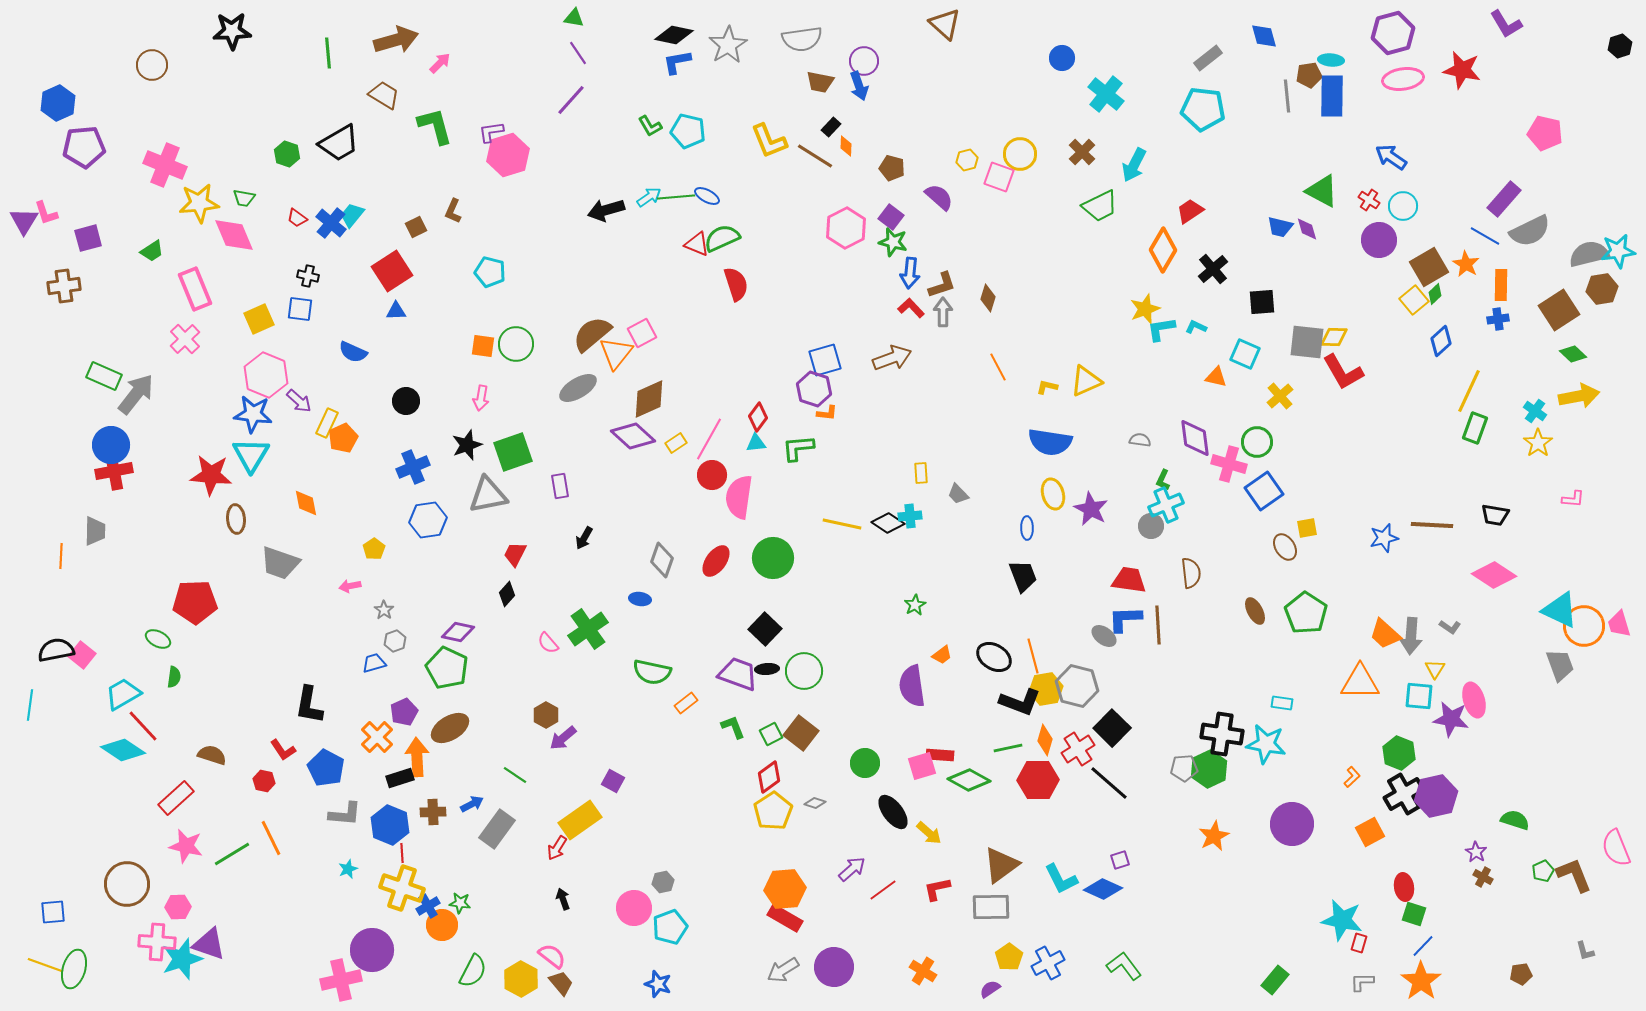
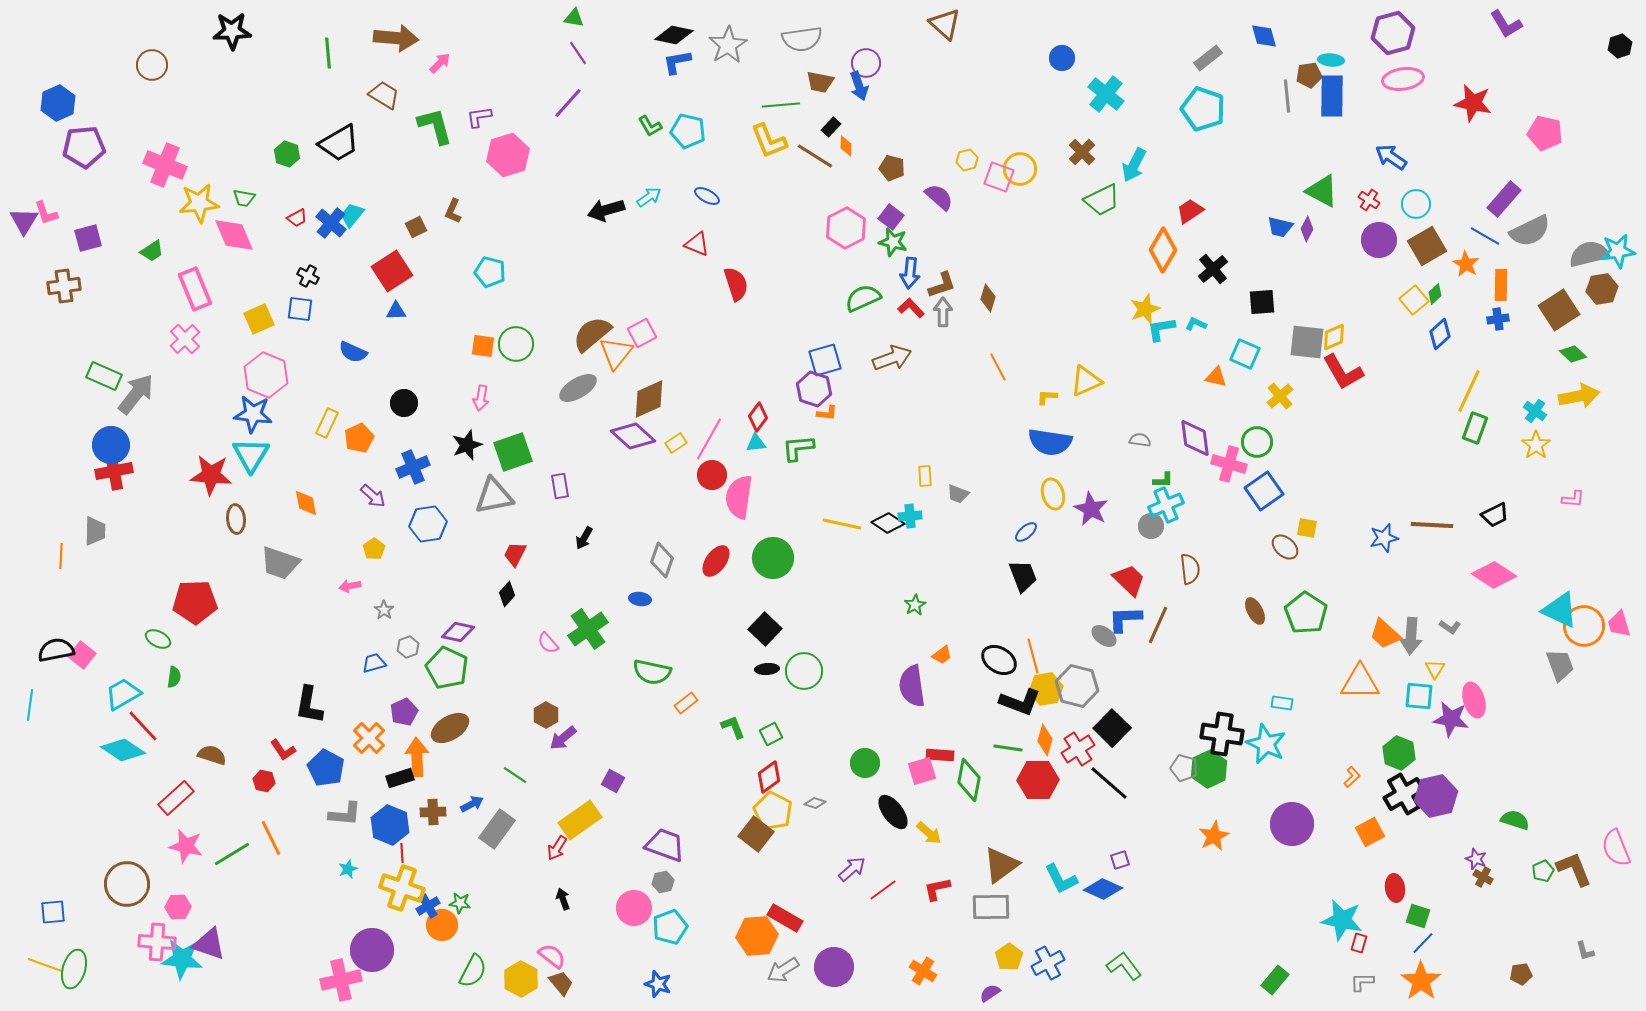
brown arrow at (396, 40): moved 2 px up; rotated 21 degrees clockwise
purple circle at (864, 61): moved 2 px right, 2 px down
red star at (1462, 70): moved 11 px right, 33 px down
purple line at (571, 100): moved 3 px left, 3 px down
cyan pentagon at (1203, 109): rotated 12 degrees clockwise
purple L-shape at (491, 132): moved 12 px left, 15 px up
yellow circle at (1020, 154): moved 15 px down
green line at (676, 197): moved 105 px right, 92 px up
green trapezoid at (1100, 206): moved 2 px right, 6 px up
cyan circle at (1403, 206): moved 13 px right, 2 px up
red trapezoid at (297, 218): rotated 65 degrees counterclockwise
purple diamond at (1307, 229): rotated 45 degrees clockwise
green semicircle at (722, 238): moved 141 px right, 60 px down
brown square at (1429, 267): moved 2 px left, 21 px up
black cross at (308, 276): rotated 15 degrees clockwise
cyan L-shape at (1196, 327): moved 3 px up
yellow diamond at (1334, 337): rotated 24 degrees counterclockwise
blue diamond at (1441, 341): moved 1 px left, 7 px up
yellow L-shape at (1047, 387): moved 10 px down; rotated 10 degrees counterclockwise
purple arrow at (299, 401): moved 74 px right, 95 px down
black circle at (406, 401): moved 2 px left, 2 px down
orange pentagon at (343, 438): moved 16 px right
yellow star at (1538, 443): moved 2 px left, 2 px down
yellow rectangle at (921, 473): moved 4 px right, 3 px down
green L-shape at (1163, 480): rotated 115 degrees counterclockwise
gray trapezoid at (958, 494): rotated 25 degrees counterclockwise
gray triangle at (488, 495): moved 6 px right, 1 px down
black trapezoid at (1495, 515): rotated 36 degrees counterclockwise
blue hexagon at (428, 520): moved 4 px down
blue ellipse at (1027, 528): moved 1 px left, 4 px down; rotated 50 degrees clockwise
yellow square at (1307, 528): rotated 20 degrees clockwise
brown ellipse at (1285, 547): rotated 16 degrees counterclockwise
brown semicircle at (1191, 573): moved 1 px left, 4 px up
red trapezoid at (1129, 580): rotated 36 degrees clockwise
brown line at (1158, 625): rotated 27 degrees clockwise
gray hexagon at (395, 641): moved 13 px right, 6 px down
black ellipse at (994, 657): moved 5 px right, 3 px down
purple trapezoid at (738, 674): moved 73 px left, 171 px down
brown square at (801, 733): moved 45 px left, 101 px down
orange cross at (377, 737): moved 8 px left, 1 px down
cyan star at (1266, 744): rotated 15 degrees clockwise
green line at (1008, 748): rotated 20 degrees clockwise
pink square at (922, 766): moved 5 px down
gray pentagon at (1184, 768): rotated 20 degrees clockwise
green diamond at (969, 780): rotated 72 degrees clockwise
yellow pentagon at (773, 811): rotated 12 degrees counterclockwise
purple star at (1476, 852): moved 7 px down; rotated 10 degrees counterclockwise
brown L-shape at (1574, 875): moved 6 px up
red ellipse at (1404, 887): moved 9 px left, 1 px down
orange hexagon at (785, 889): moved 28 px left, 47 px down
green square at (1414, 914): moved 4 px right, 2 px down
blue line at (1423, 946): moved 3 px up
cyan star at (182, 959): rotated 24 degrees clockwise
purple semicircle at (990, 989): moved 4 px down
